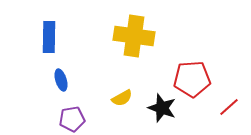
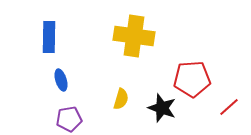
yellow semicircle: moved 1 px left, 1 px down; rotated 45 degrees counterclockwise
purple pentagon: moved 3 px left
